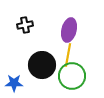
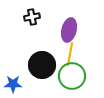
black cross: moved 7 px right, 8 px up
yellow line: moved 2 px right, 1 px up
blue star: moved 1 px left, 1 px down
